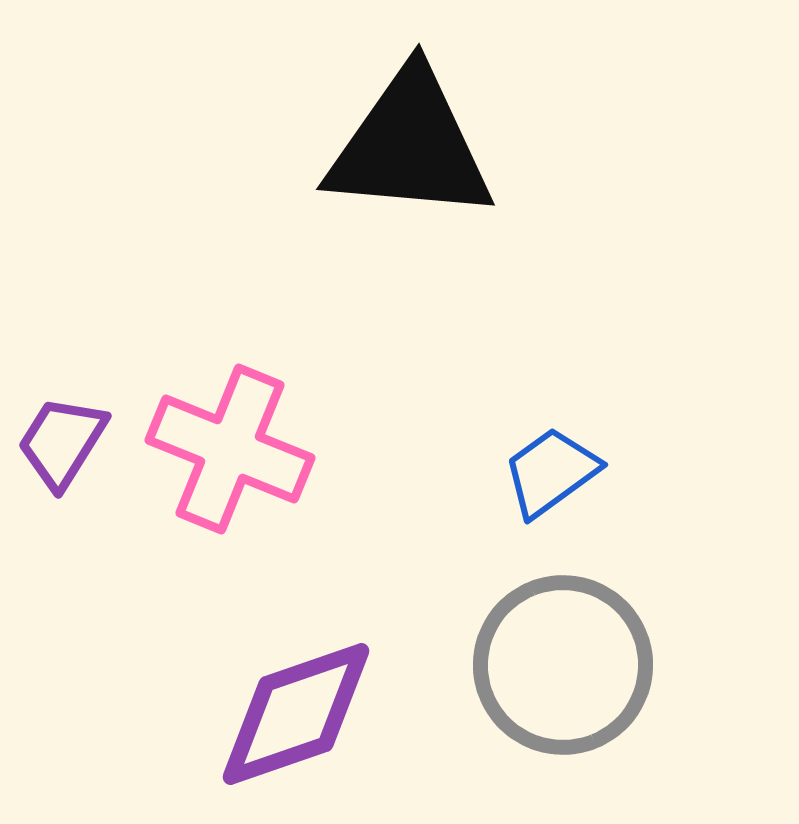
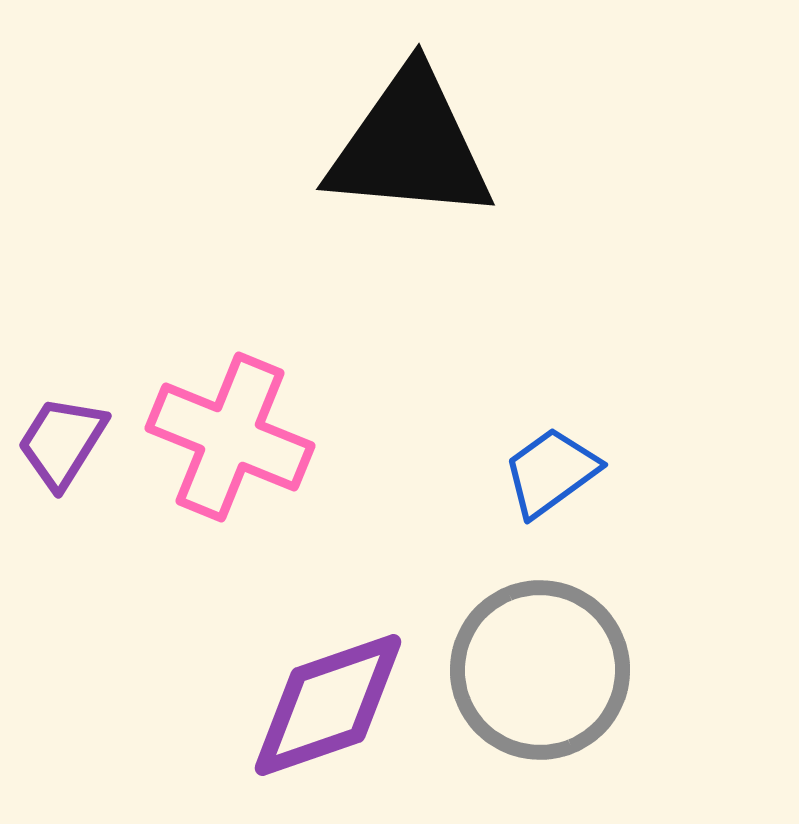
pink cross: moved 12 px up
gray circle: moved 23 px left, 5 px down
purple diamond: moved 32 px right, 9 px up
